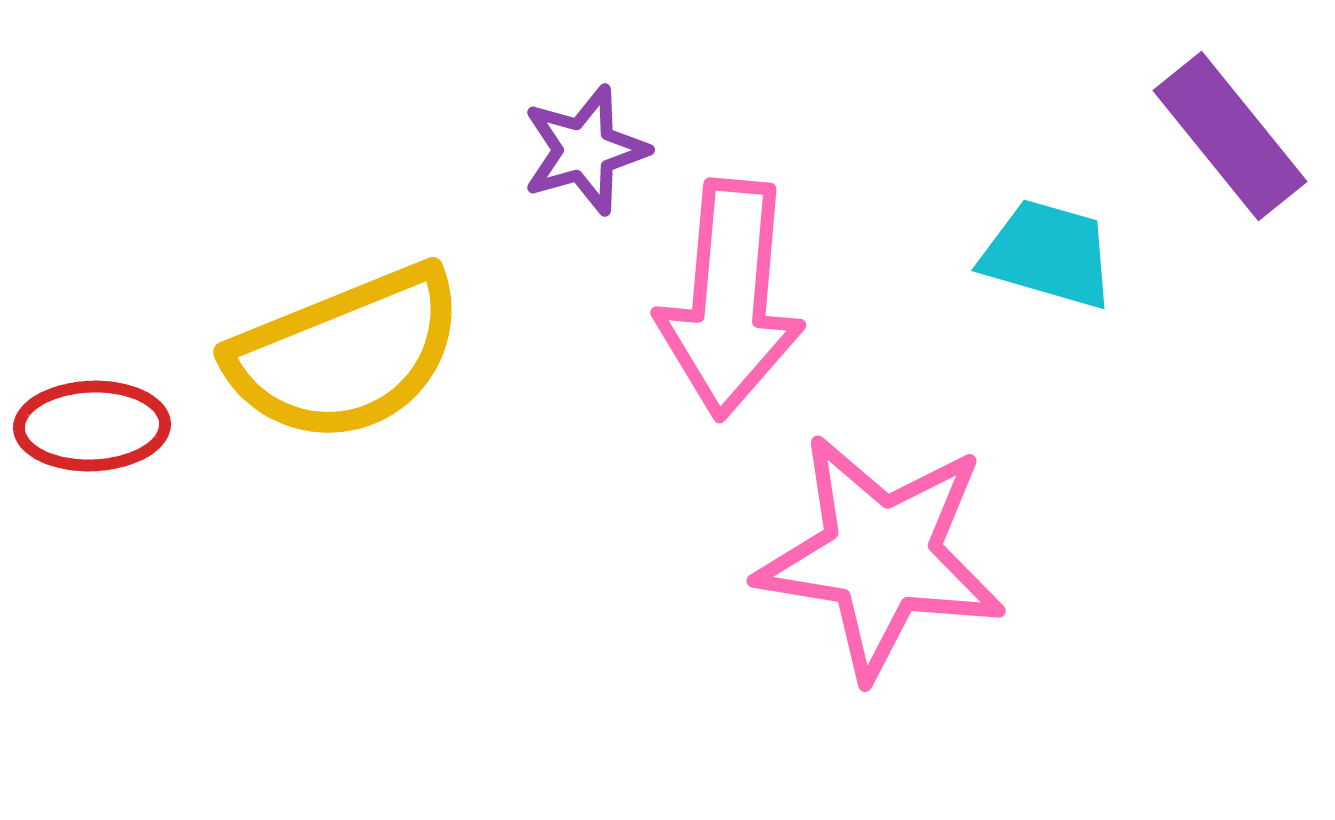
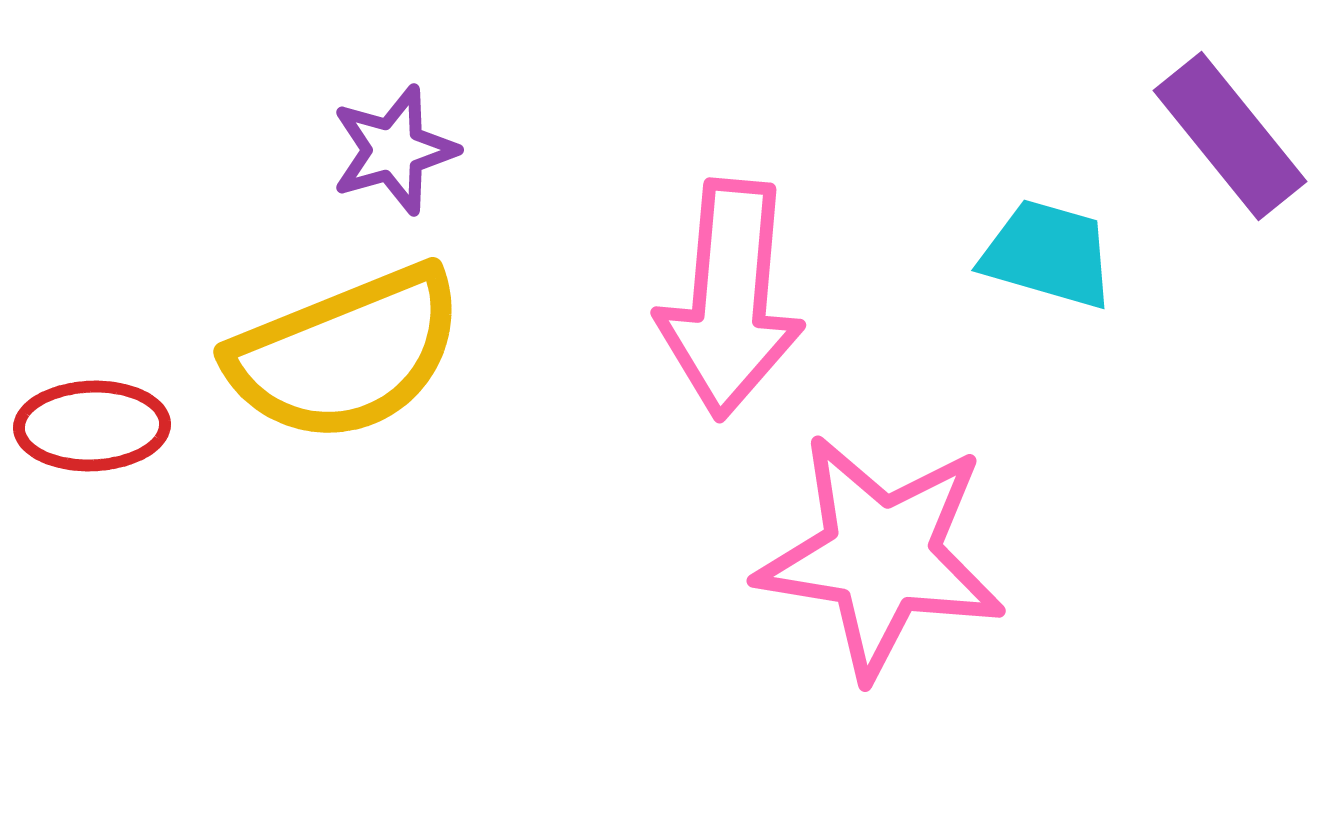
purple star: moved 191 px left
